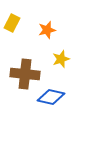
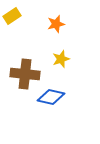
yellow rectangle: moved 7 px up; rotated 30 degrees clockwise
orange star: moved 9 px right, 6 px up
